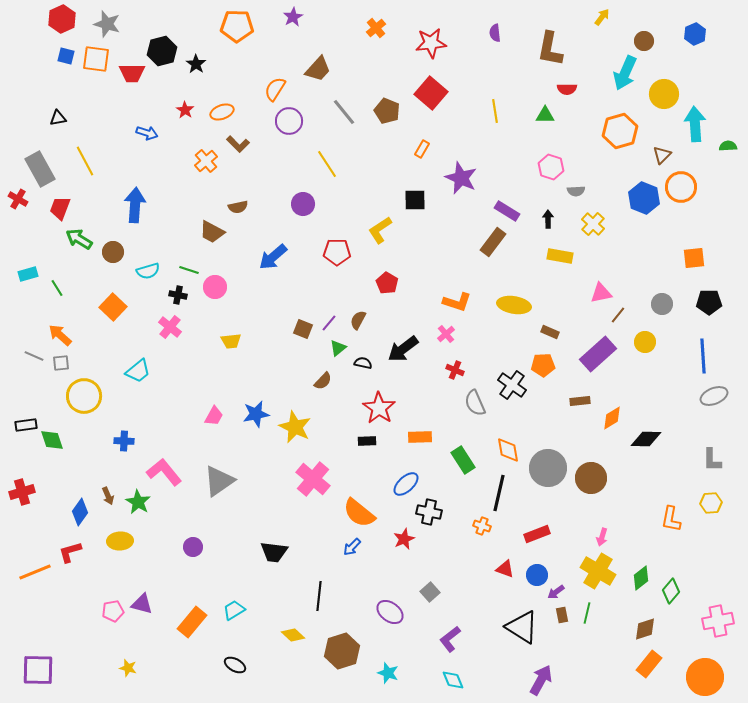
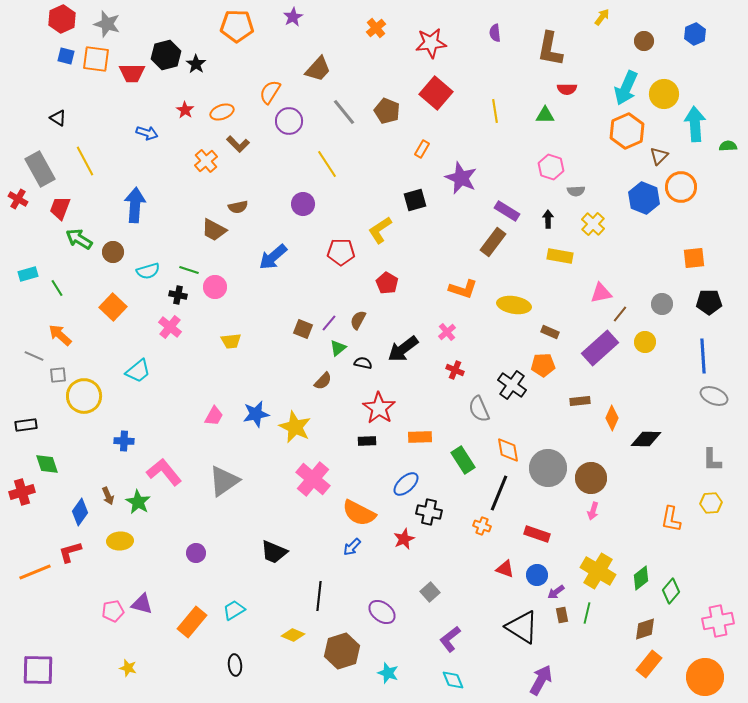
black hexagon at (162, 51): moved 4 px right, 4 px down
cyan arrow at (625, 73): moved 1 px right, 15 px down
orange semicircle at (275, 89): moved 5 px left, 3 px down
red square at (431, 93): moved 5 px right
black triangle at (58, 118): rotated 42 degrees clockwise
orange hexagon at (620, 131): moved 7 px right; rotated 8 degrees counterclockwise
brown triangle at (662, 155): moved 3 px left, 1 px down
black square at (415, 200): rotated 15 degrees counterclockwise
brown trapezoid at (212, 232): moved 2 px right, 2 px up
red pentagon at (337, 252): moved 4 px right
orange L-shape at (457, 302): moved 6 px right, 13 px up
brown line at (618, 315): moved 2 px right, 1 px up
pink cross at (446, 334): moved 1 px right, 2 px up
purple rectangle at (598, 354): moved 2 px right, 6 px up
gray square at (61, 363): moved 3 px left, 12 px down
gray ellipse at (714, 396): rotated 44 degrees clockwise
gray semicircle at (475, 403): moved 4 px right, 6 px down
orange diamond at (612, 418): rotated 35 degrees counterclockwise
green diamond at (52, 440): moved 5 px left, 24 px down
gray triangle at (219, 481): moved 5 px right
black line at (499, 493): rotated 9 degrees clockwise
orange semicircle at (359, 513): rotated 12 degrees counterclockwise
red rectangle at (537, 534): rotated 40 degrees clockwise
pink arrow at (602, 537): moved 9 px left, 26 px up
purple circle at (193, 547): moved 3 px right, 6 px down
black trapezoid at (274, 552): rotated 16 degrees clockwise
purple ellipse at (390, 612): moved 8 px left
yellow diamond at (293, 635): rotated 20 degrees counterclockwise
black ellipse at (235, 665): rotated 55 degrees clockwise
